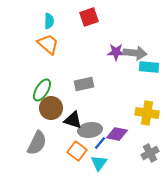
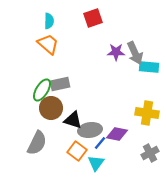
red square: moved 4 px right, 1 px down
gray arrow: rotated 60 degrees clockwise
gray rectangle: moved 24 px left
cyan triangle: moved 3 px left
